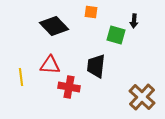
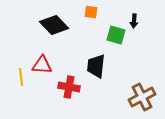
black diamond: moved 1 px up
red triangle: moved 8 px left
brown cross: rotated 20 degrees clockwise
